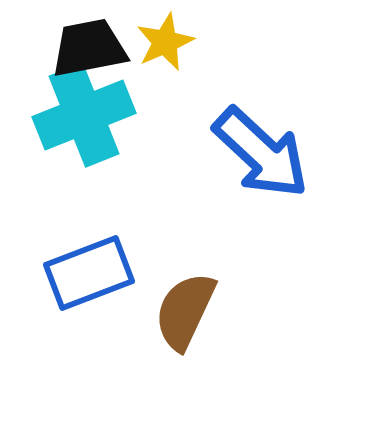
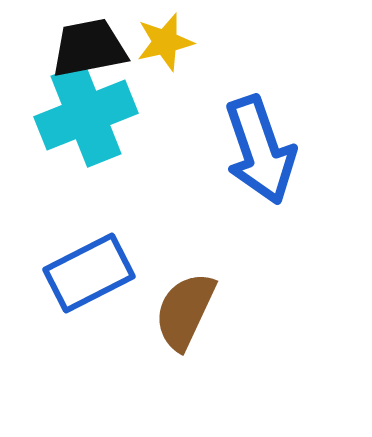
yellow star: rotated 10 degrees clockwise
cyan cross: moved 2 px right
blue arrow: moved 1 px left, 3 px up; rotated 28 degrees clockwise
blue rectangle: rotated 6 degrees counterclockwise
